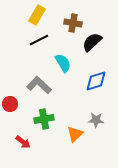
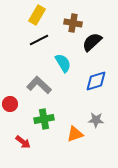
orange triangle: rotated 24 degrees clockwise
